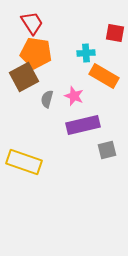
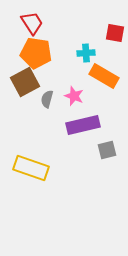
brown square: moved 1 px right, 5 px down
yellow rectangle: moved 7 px right, 6 px down
